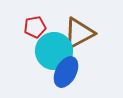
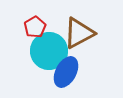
red pentagon: rotated 20 degrees counterclockwise
cyan circle: moved 5 px left
